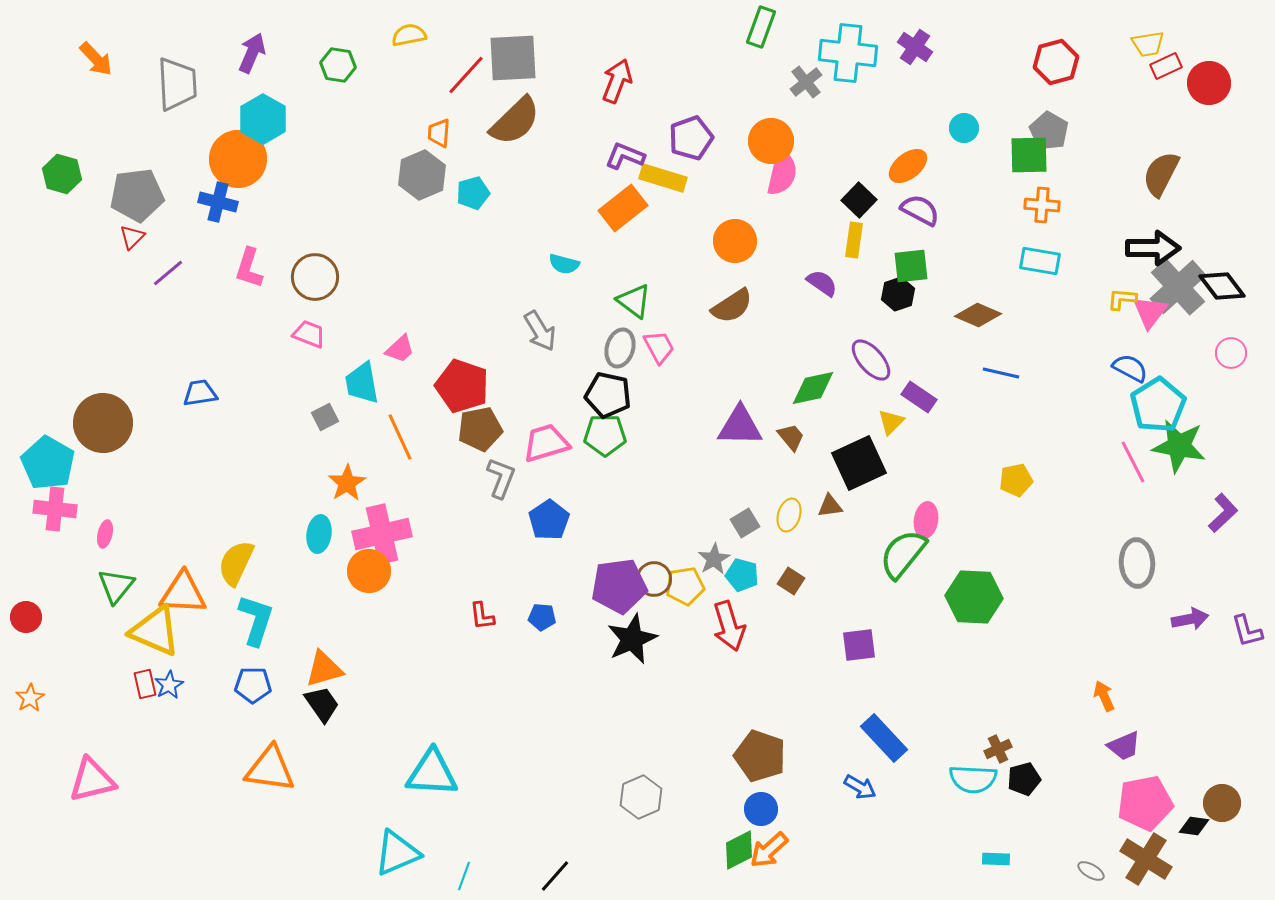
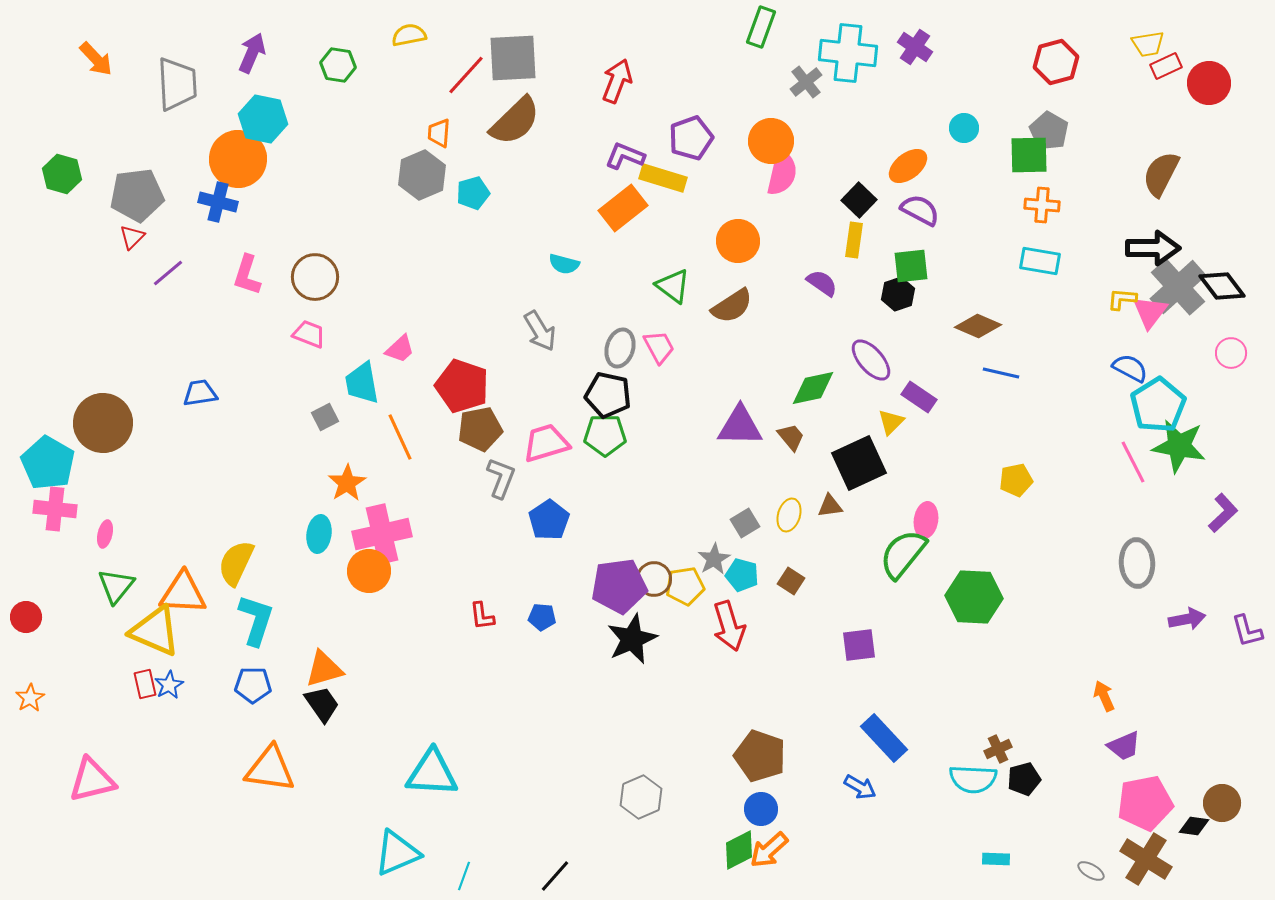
cyan hexagon at (263, 119): rotated 18 degrees counterclockwise
orange circle at (735, 241): moved 3 px right
pink L-shape at (249, 268): moved 2 px left, 7 px down
green triangle at (634, 301): moved 39 px right, 15 px up
brown diamond at (978, 315): moved 11 px down
purple arrow at (1190, 619): moved 3 px left
